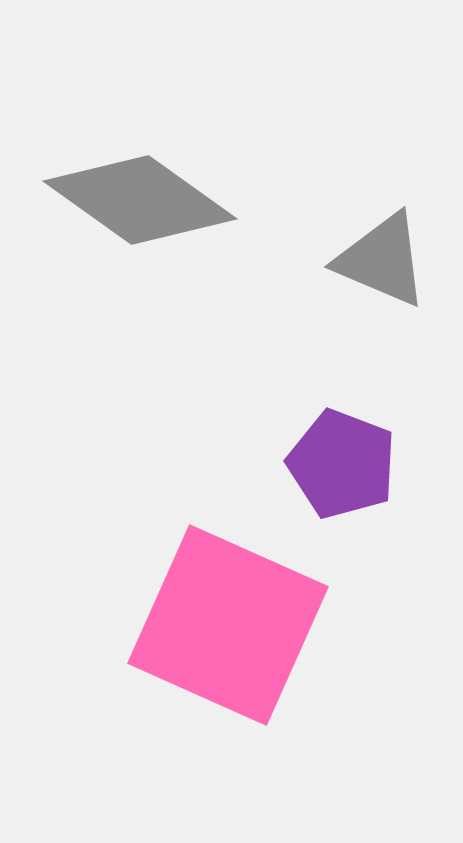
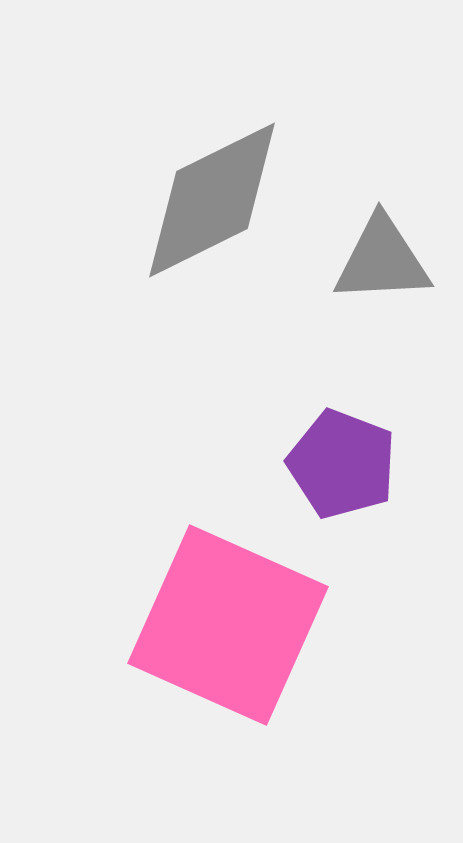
gray diamond: moved 72 px right; rotated 62 degrees counterclockwise
gray triangle: rotated 26 degrees counterclockwise
